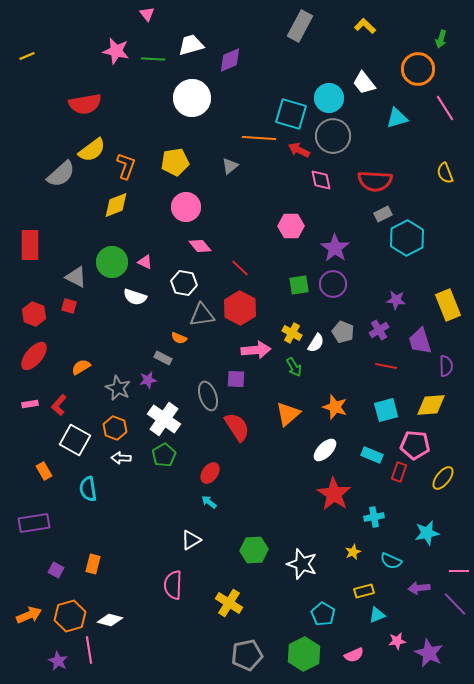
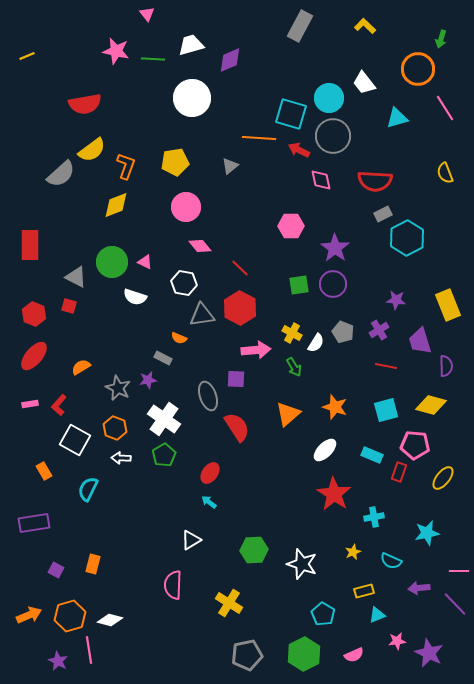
yellow diamond at (431, 405): rotated 20 degrees clockwise
cyan semicircle at (88, 489): rotated 35 degrees clockwise
